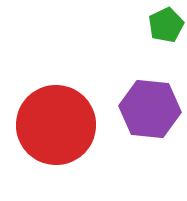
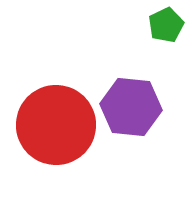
purple hexagon: moved 19 px left, 2 px up
